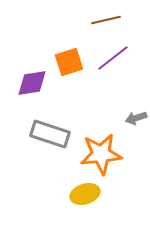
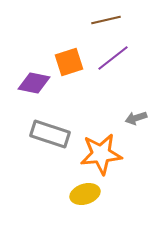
purple diamond: moved 2 px right; rotated 20 degrees clockwise
